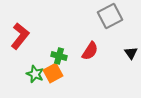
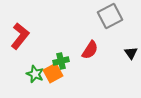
red semicircle: moved 1 px up
green cross: moved 2 px right, 5 px down; rotated 28 degrees counterclockwise
